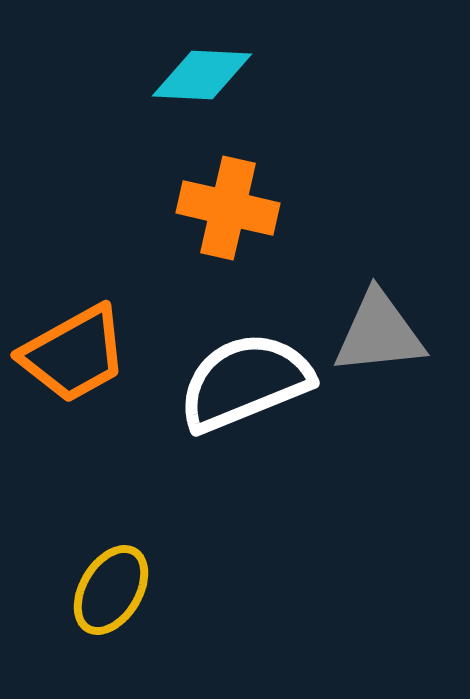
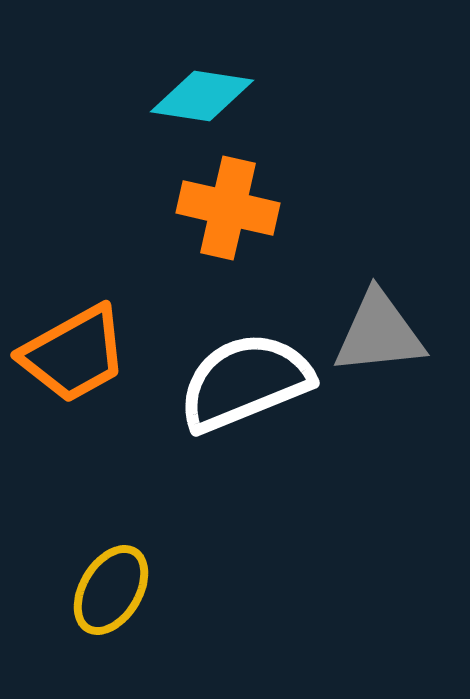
cyan diamond: moved 21 px down; rotated 6 degrees clockwise
